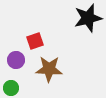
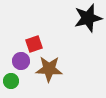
red square: moved 1 px left, 3 px down
purple circle: moved 5 px right, 1 px down
green circle: moved 7 px up
